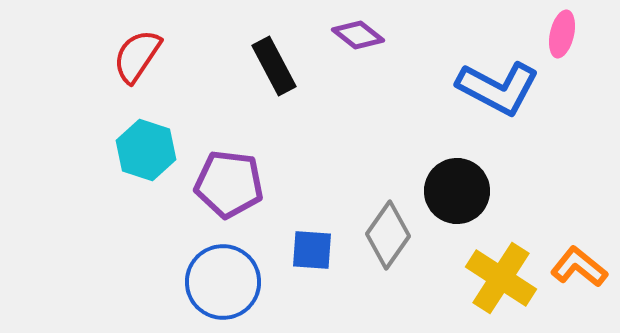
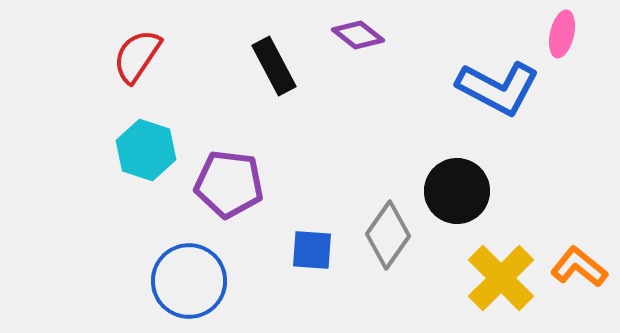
yellow cross: rotated 12 degrees clockwise
blue circle: moved 34 px left, 1 px up
